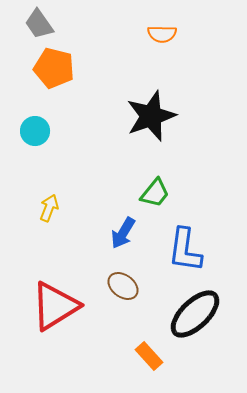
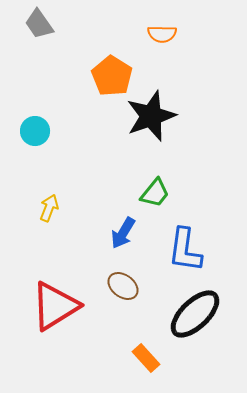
orange pentagon: moved 58 px right, 8 px down; rotated 18 degrees clockwise
orange rectangle: moved 3 px left, 2 px down
